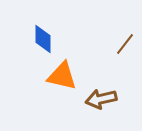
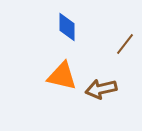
blue diamond: moved 24 px right, 12 px up
brown arrow: moved 10 px up
